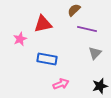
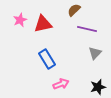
pink star: moved 19 px up
blue rectangle: rotated 48 degrees clockwise
black star: moved 2 px left, 1 px down
